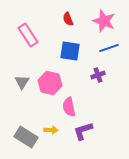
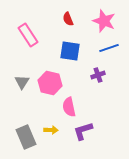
gray rectangle: rotated 35 degrees clockwise
